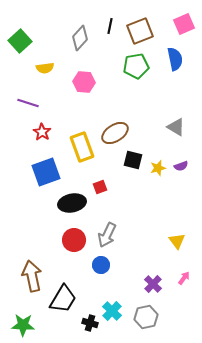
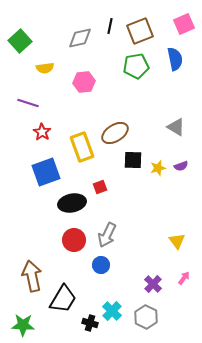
gray diamond: rotated 35 degrees clockwise
pink hexagon: rotated 10 degrees counterclockwise
black square: rotated 12 degrees counterclockwise
gray hexagon: rotated 20 degrees counterclockwise
